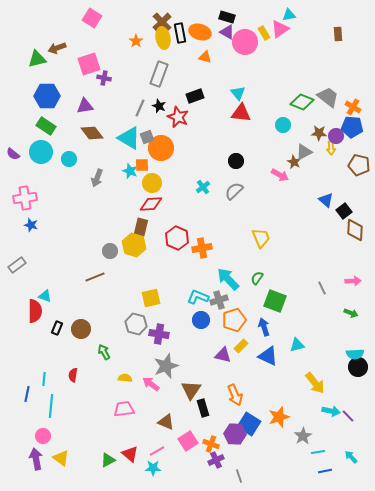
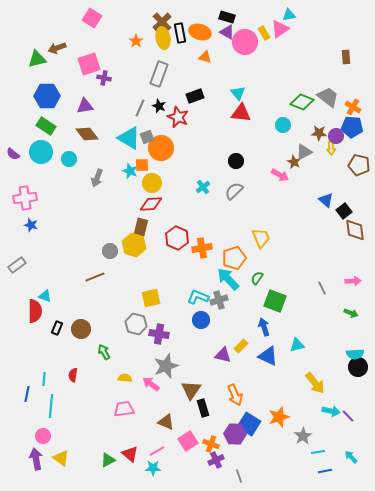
brown rectangle at (338, 34): moved 8 px right, 23 px down
brown diamond at (92, 133): moved 5 px left, 1 px down
brown diamond at (355, 230): rotated 10 degrees counterclockwise
orange pentagon at (234, 320): moved 62 px up
